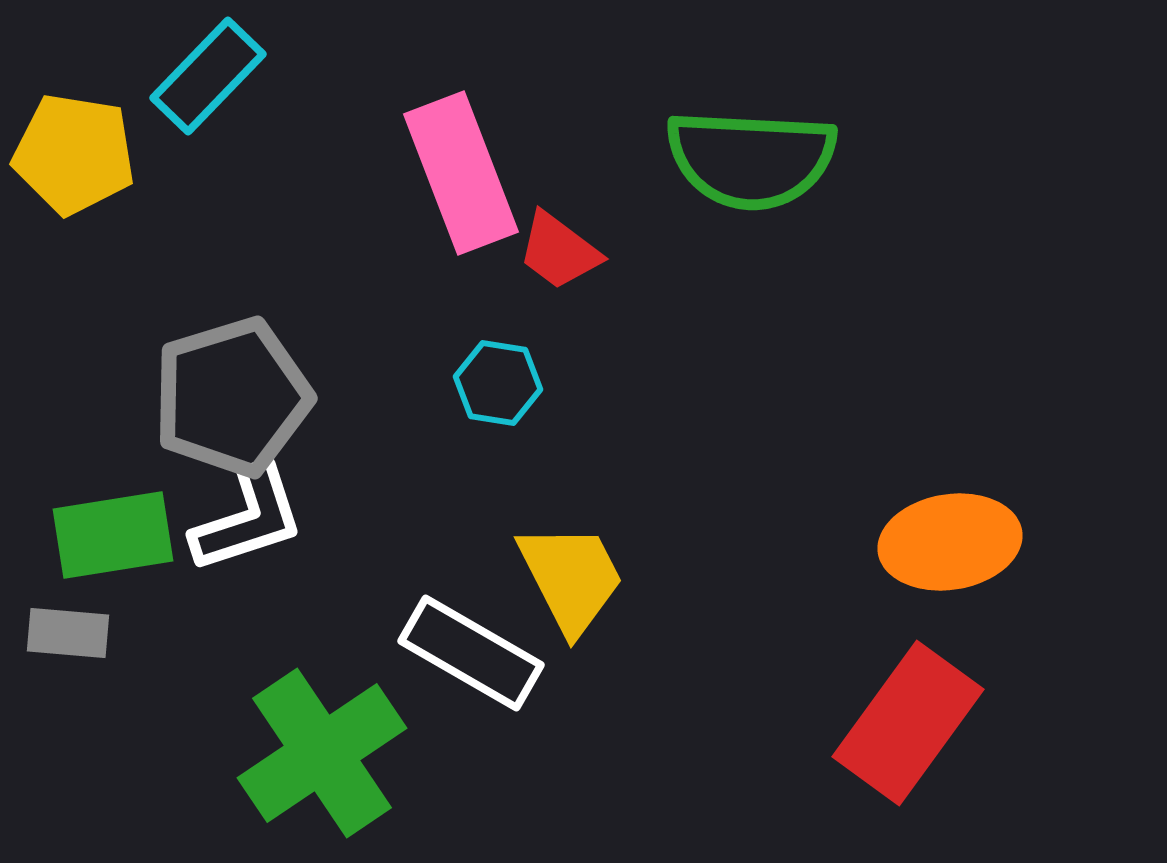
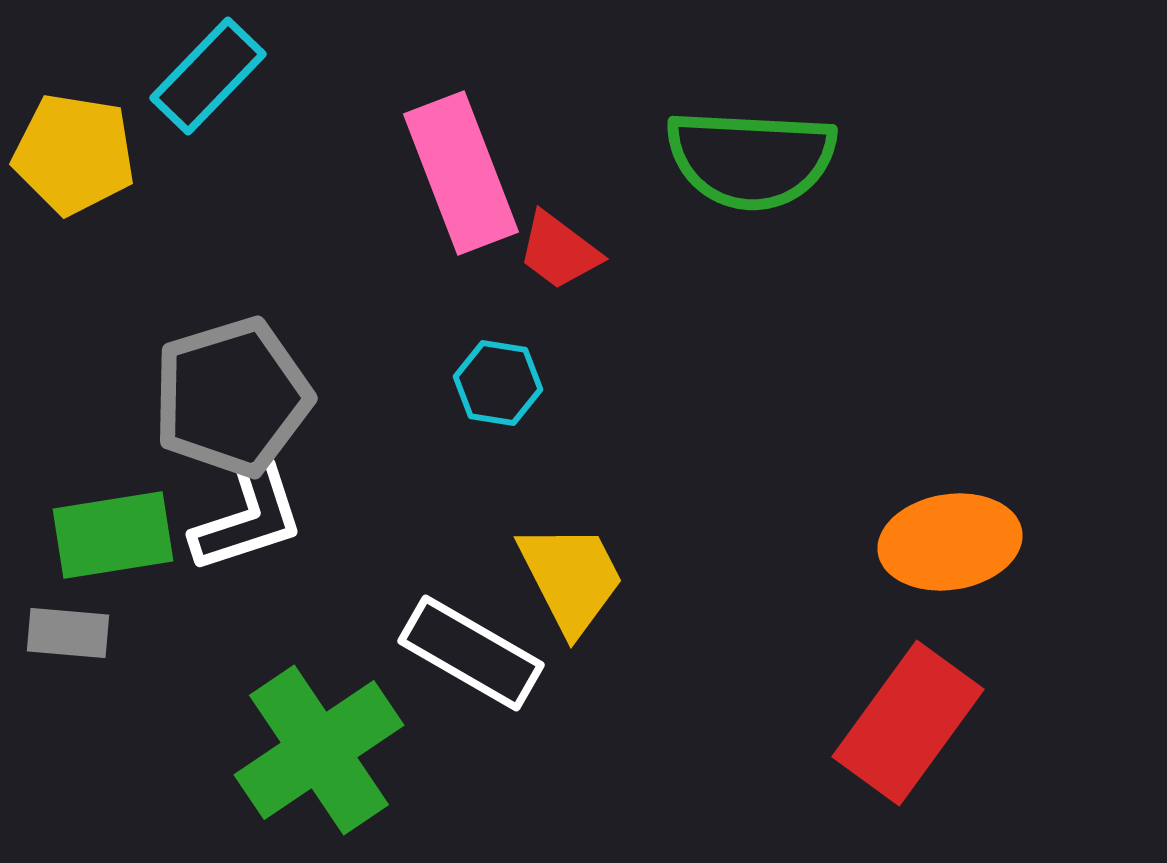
green cross: moved 3 px left, 3 px up
